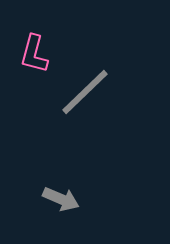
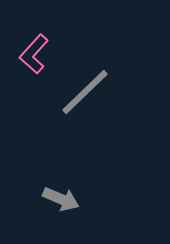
pink L-shape: rotated 27 degrees clockwise
